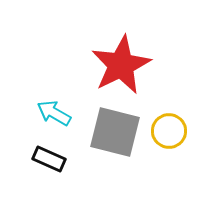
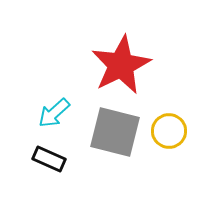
cyan arrow: rotated 72 degrees counterclockwise
